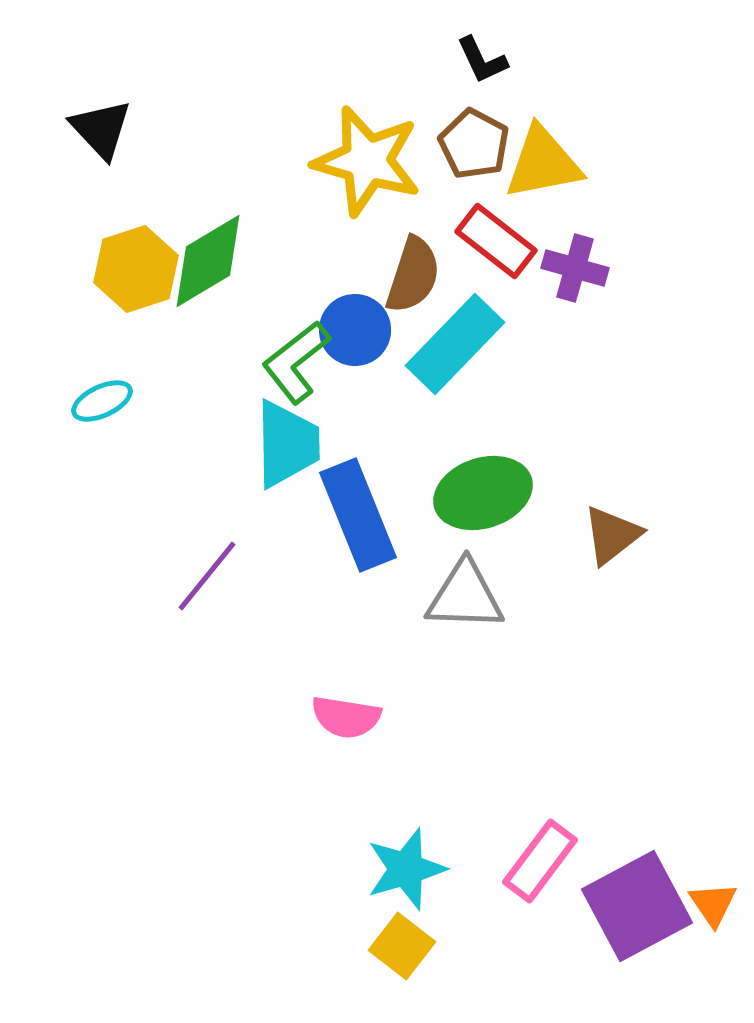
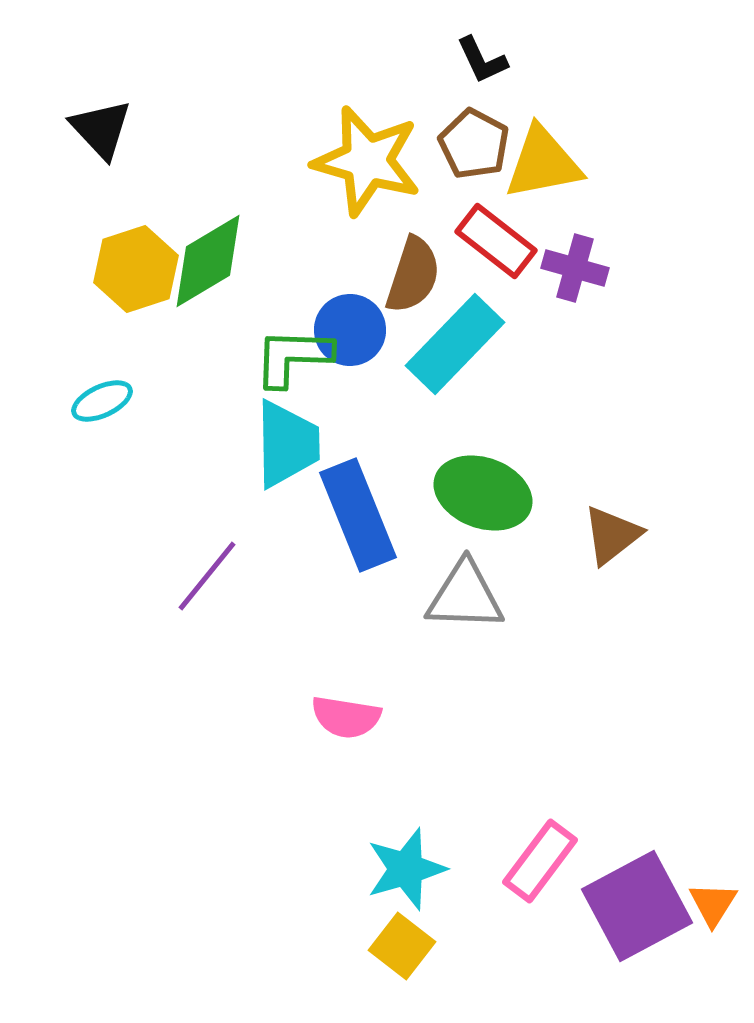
blue circle: moved 5 px left
green L-shape: moved 3 px left, 5 px up; rotated 40 degrees clockwise
green ellipse: rotated 38 degrees clockwise
orange triangle: rotated 6 degrees clockwise
